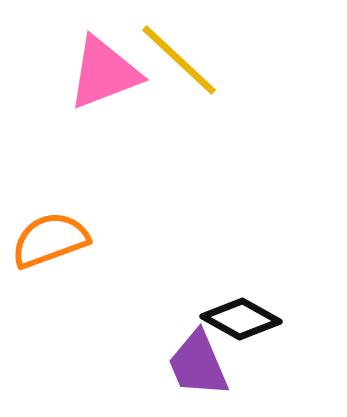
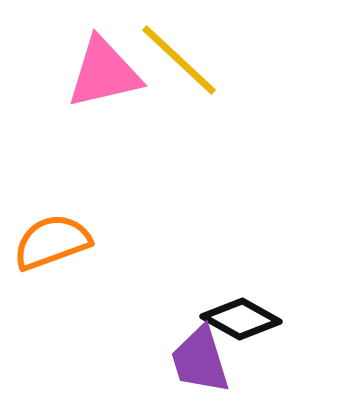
pink triangle: rotated 8 degrees clockwise
orange semicircle: moved 2 px right, 2 px down
purple trapezoid: moved 2 px right, 4 px up; rotated 6 degrees clockwise
